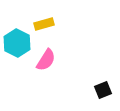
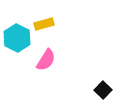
cyan hexagon: moved 5 px up
black square: rotated 24 degrees counterclockwise
